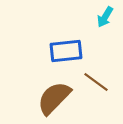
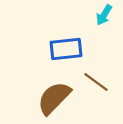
cyan arrow: moved 1 px left, 2 px up
blue rectangle: moved 2 px up
